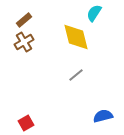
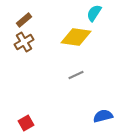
yellow diamond: rotated 68 degrees counterclockwise
gray line: rotated 14 degrees clockwise
